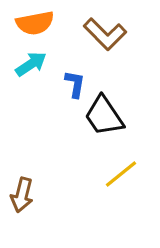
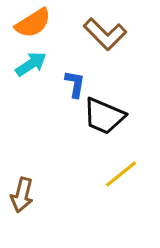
orange semicircle: moved 2 px left; rotated 21 degrees counterclockwise
black trapezoid: rotated 33 degrees counterclockwise
